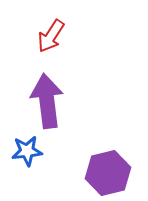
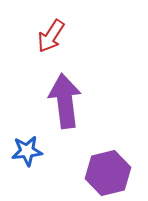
purple arrow: moved 18 px right
